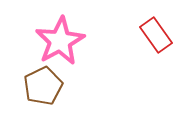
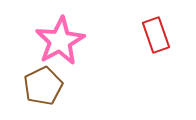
red rectangle: rotated 16 degrees clockwise
